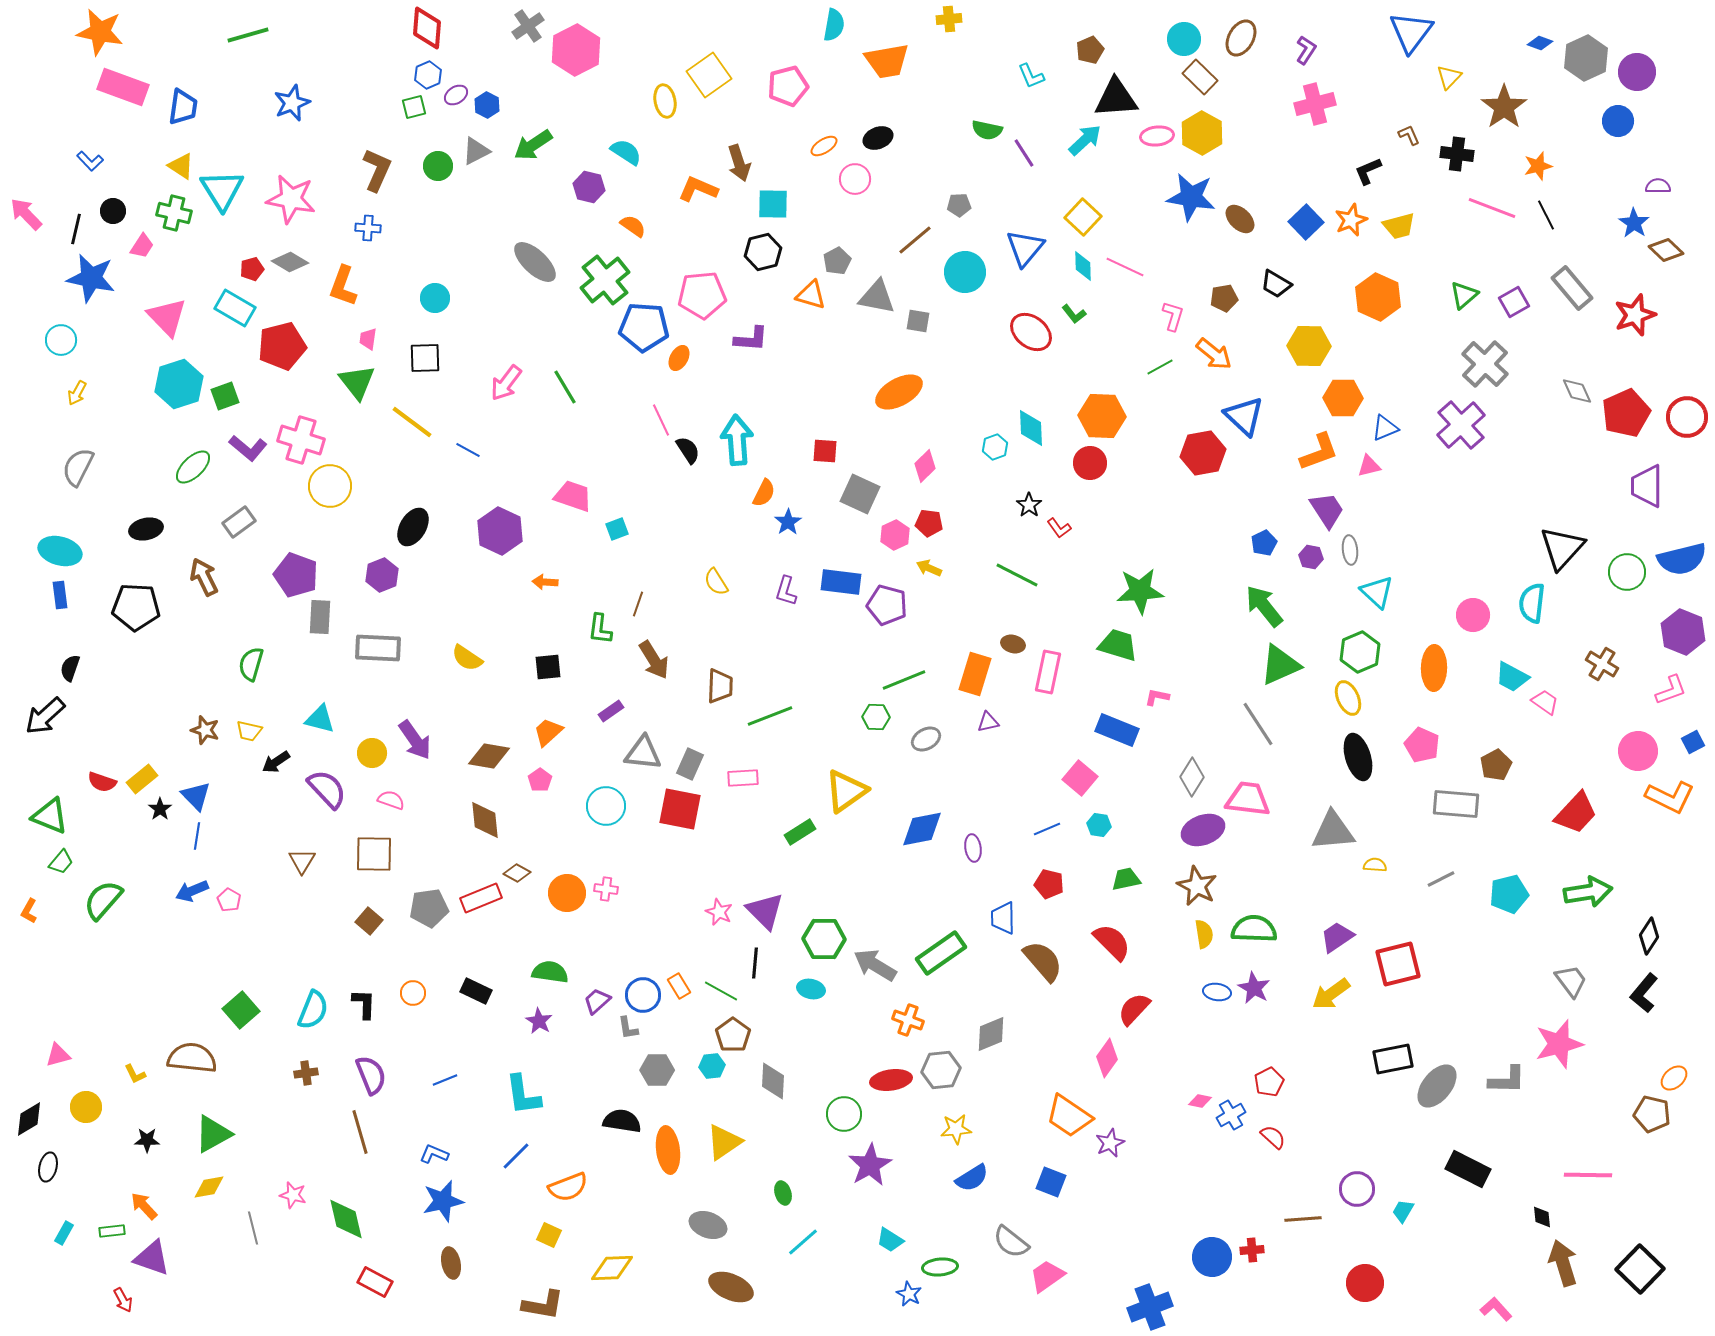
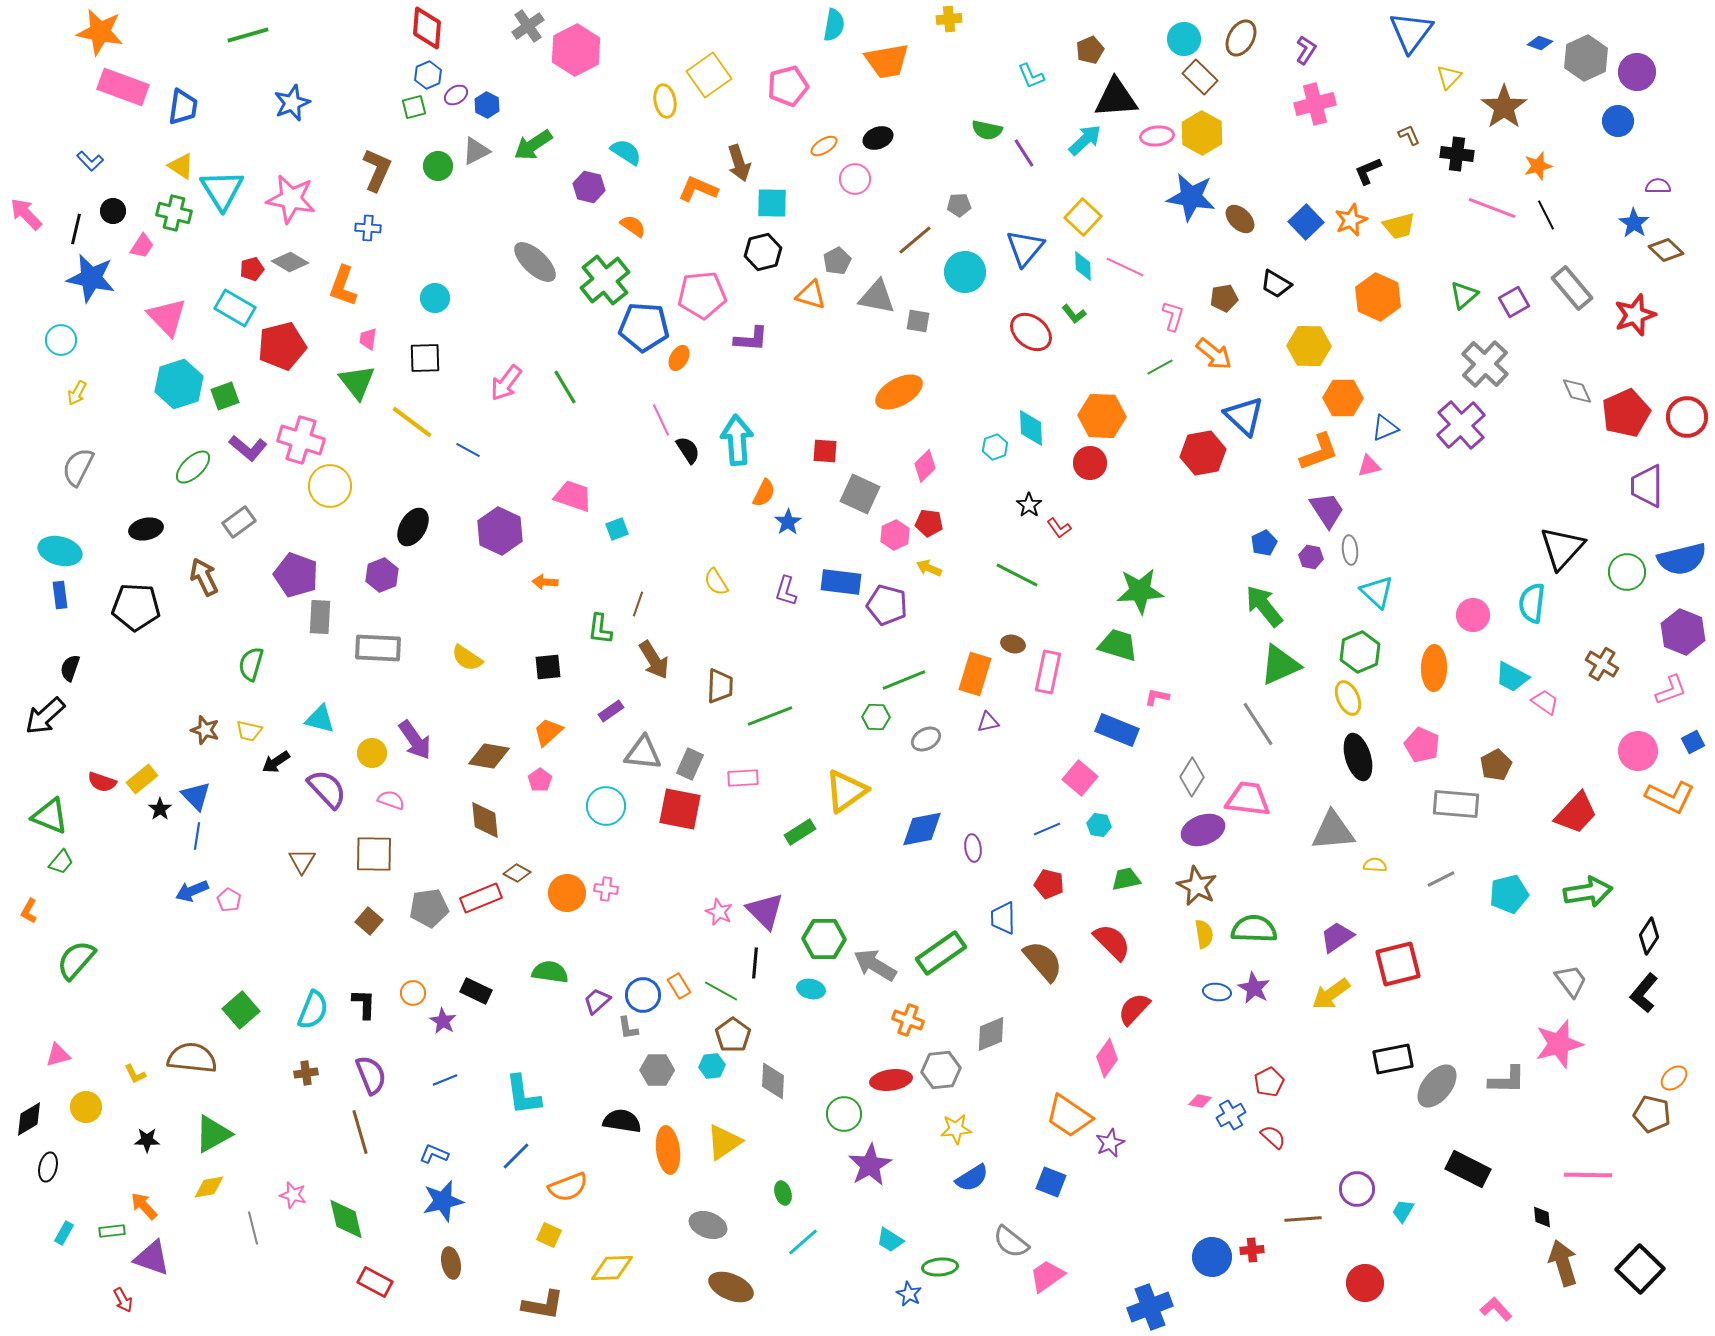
cyan square at (773, 204): moved 1 px left, 1 px up
green semicircle at (103, 900): moved 27 px left, 60 px down
purple star at (539, 1021): moved 96 px left
